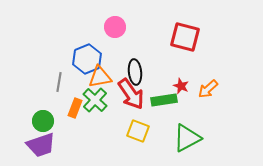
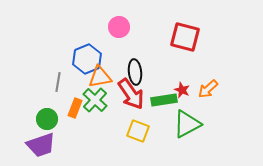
pink circle: moved 4 px right
gray line: moved 1 px left
red star: moved 1 px right, 4 px down
green circle: moved 4 px right, 2 px up
green triangle: moved 14 px up
